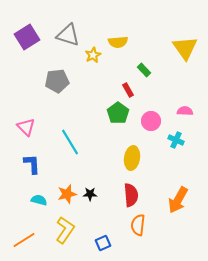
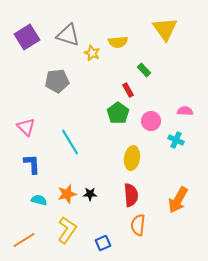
yellow triangle: moved 20 px left, 19 px up
yellow star: moved 1 px left, 2 px up; rotated 21 degrees counterclockwise
yellow L-shape: moved 2 px right
